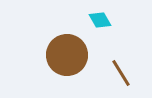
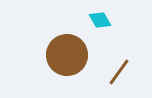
brown line: moved 2 px left, 1 px up; rotated 68 degrees clockwise
